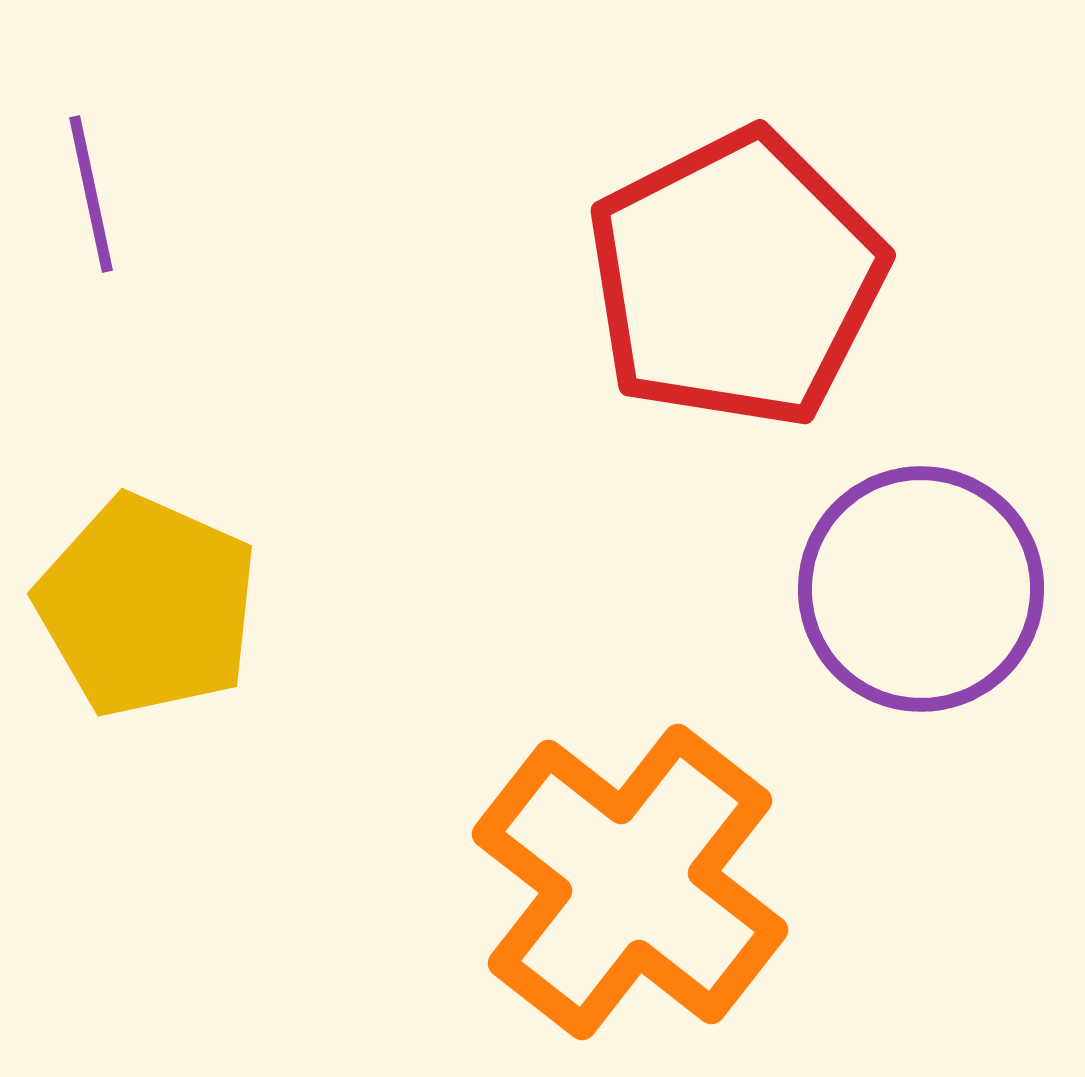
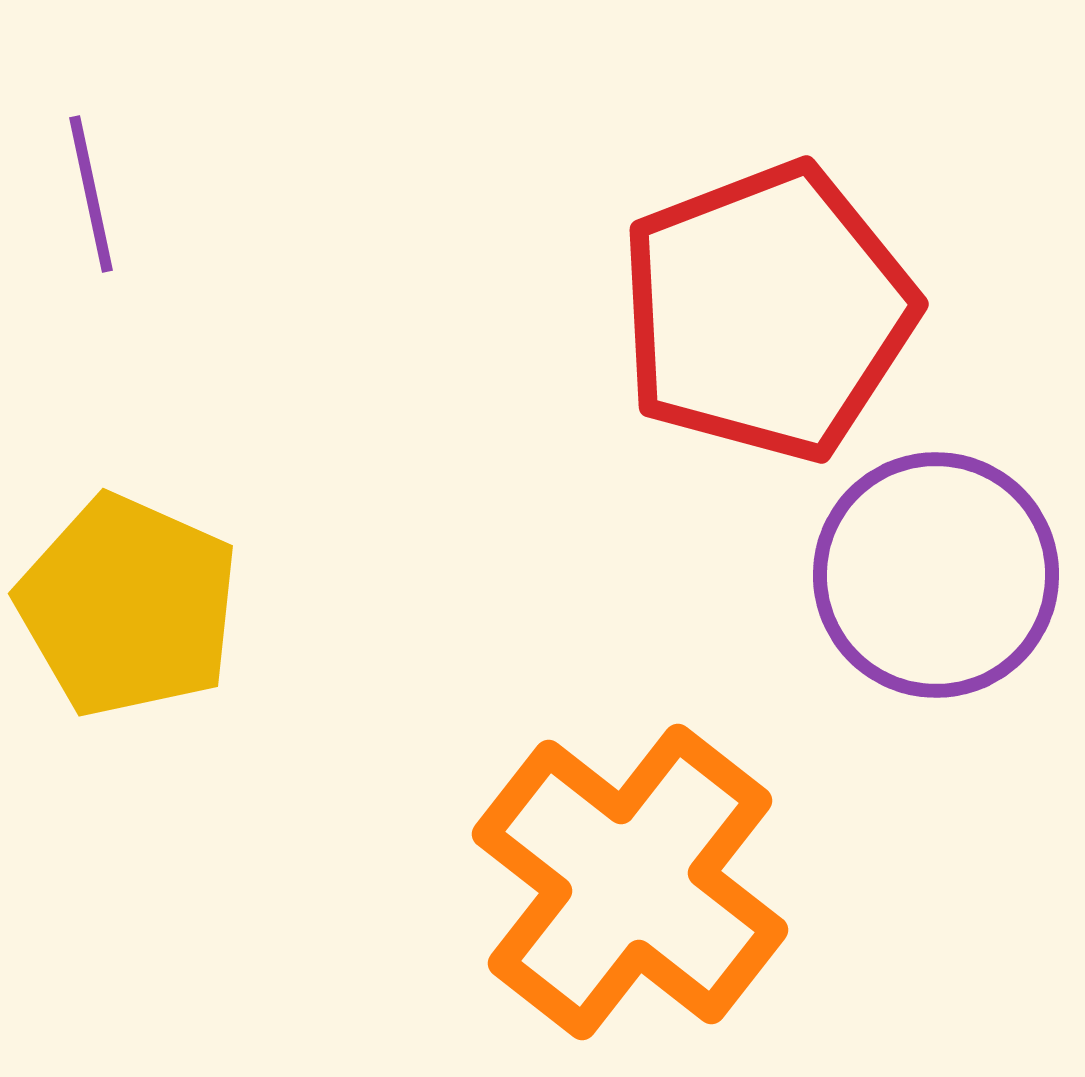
red pentagon: moved 31 px right, 33 px down; rotated 6 degrees clockwise
purple circle: moved 15 px right, 14 px up
yellow pentagon: moved 19 px left
